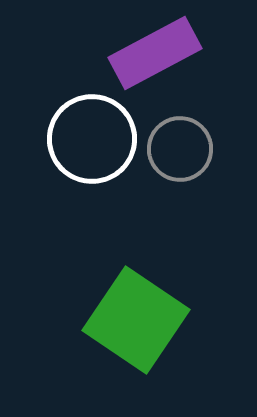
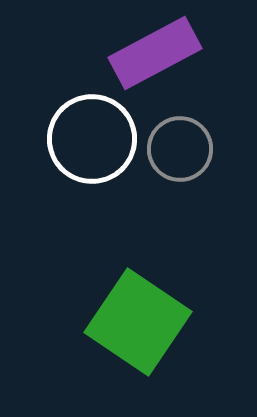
green square: moved 2 px right, 2 px down
